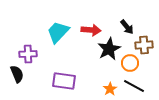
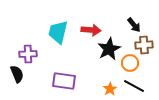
black arrow: moved 7 px right, 2 px up
cyan trapezoid: rotated 30 degrees counterclockwise
